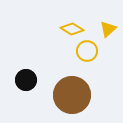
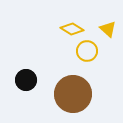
yellow triangle: rotated 36 degrees counterclockwise
brown circle: moved 1 px right, 1 px up
